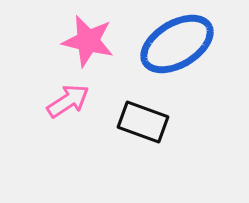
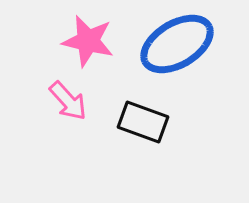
pink arrow: rotated 81 degrees clockwise
